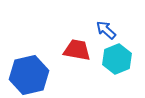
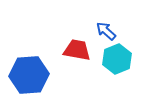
blue arrow: moved 1 px down
blue hexagon: rotated 9 degrees clockwise
